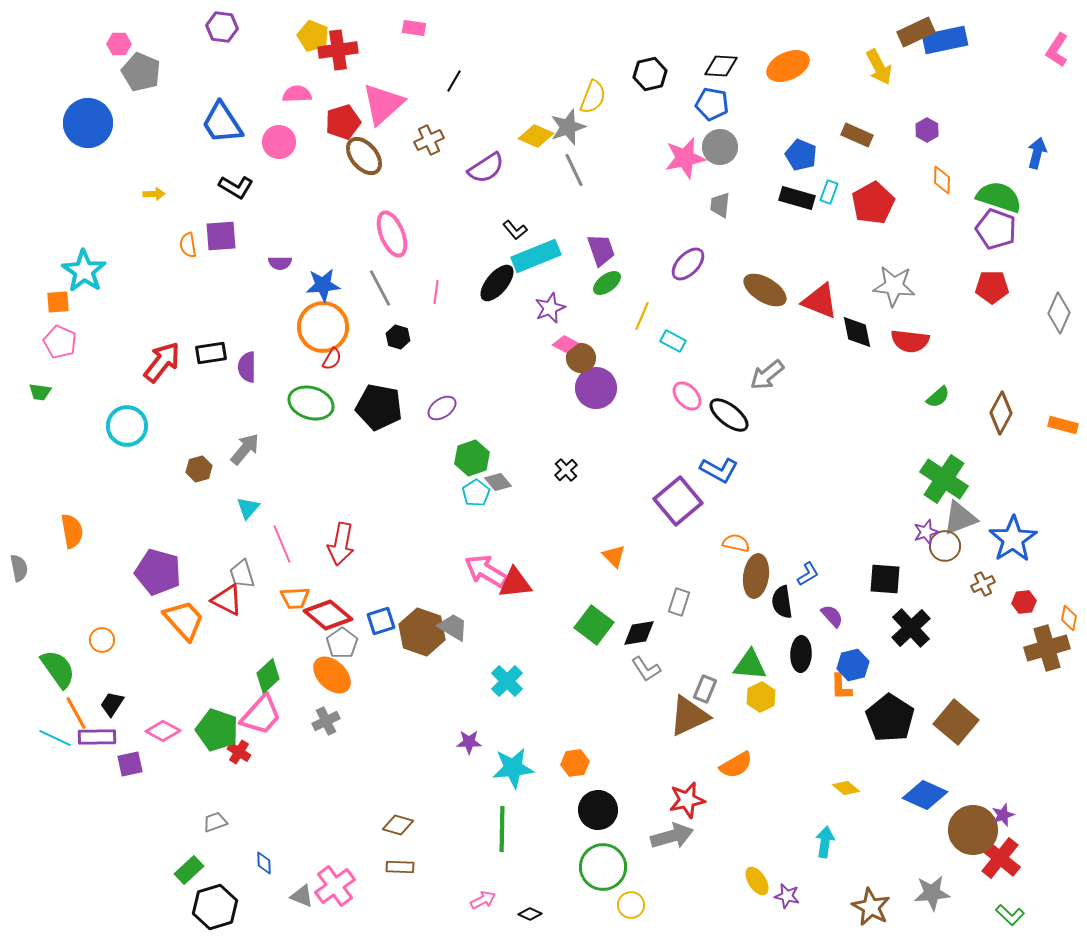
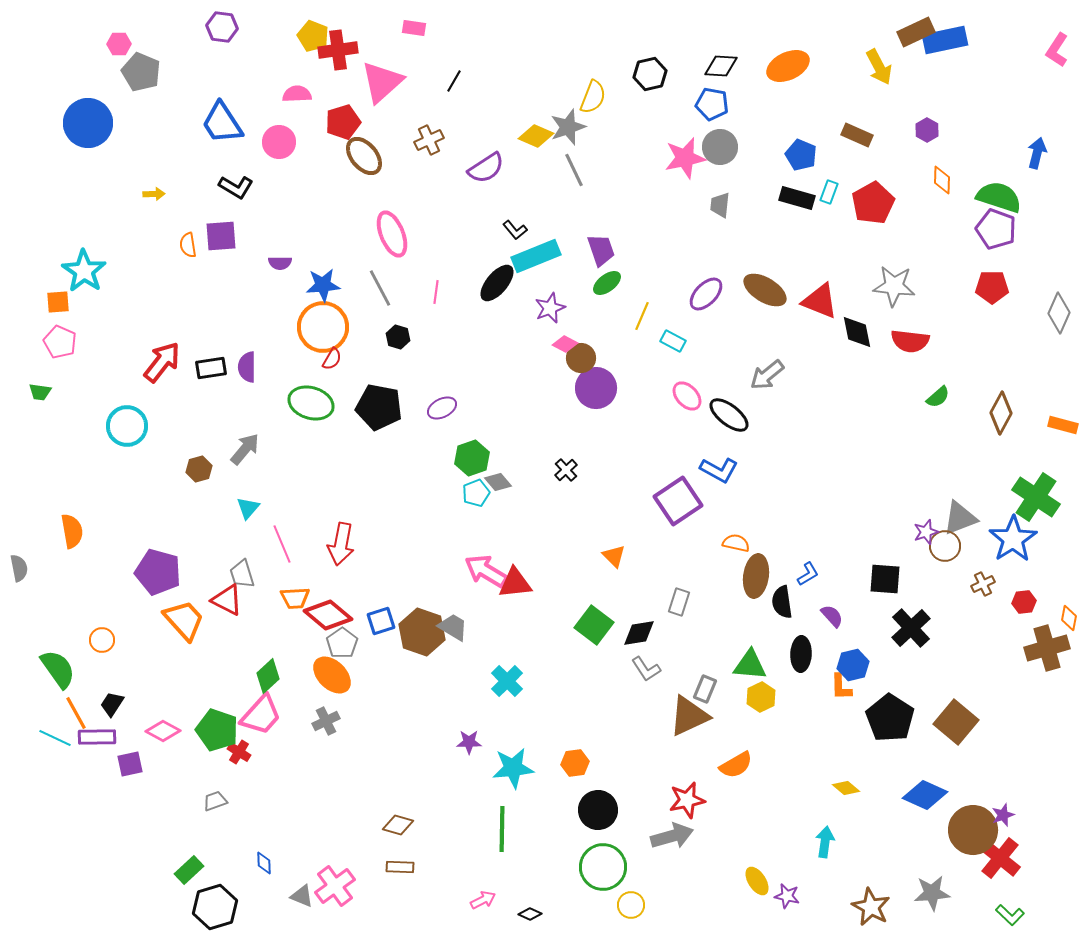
pink triangle at (383, 104): moved 1 px left, 22 px up
purple ellipse at (688, 264): moved 18 px right, 30 px down
black rectangle at (211, 353): moved 15 px down
purple ellipse at (442, 408): rotated 8 degrees clockwise
green cross at (944, 479): moved 92 px right, 18 px down
cyan pentagon at (476, 493): rotated 12 degrees clockwise
purple square at (678, 501): rotated 6 degrees clockwise
gray trapezoid at (215, 822): moved 21 px up
